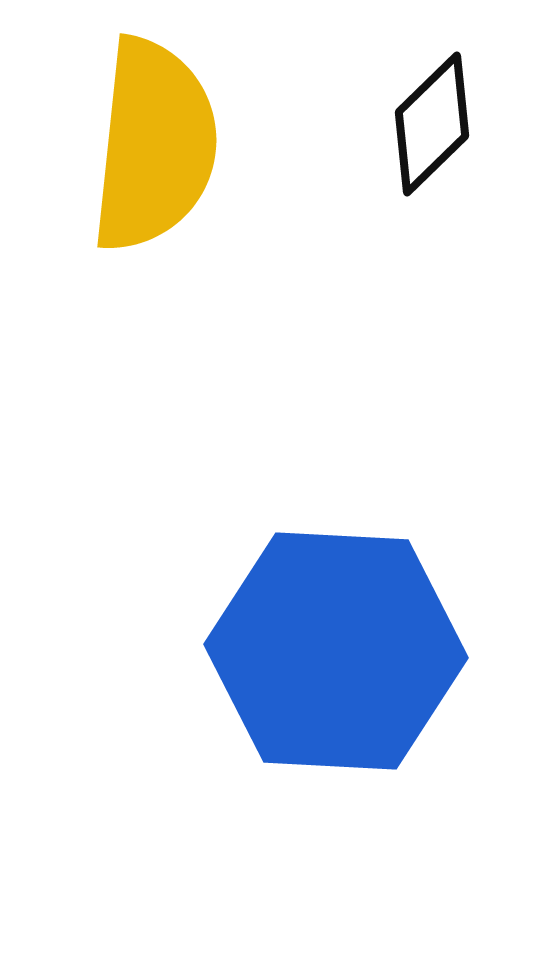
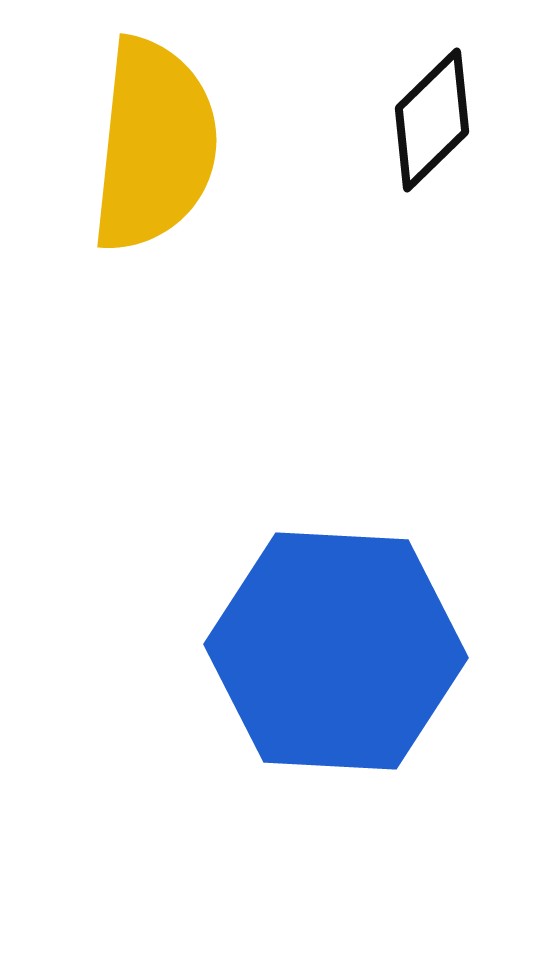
black diamond: moved 4 px up
